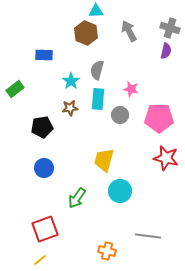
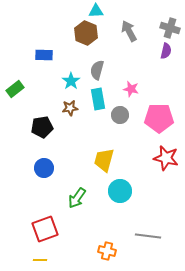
cyan rectangle: rotated 15 degrees counterclockwise
yellow line: rotated 40 degrees clockwise
